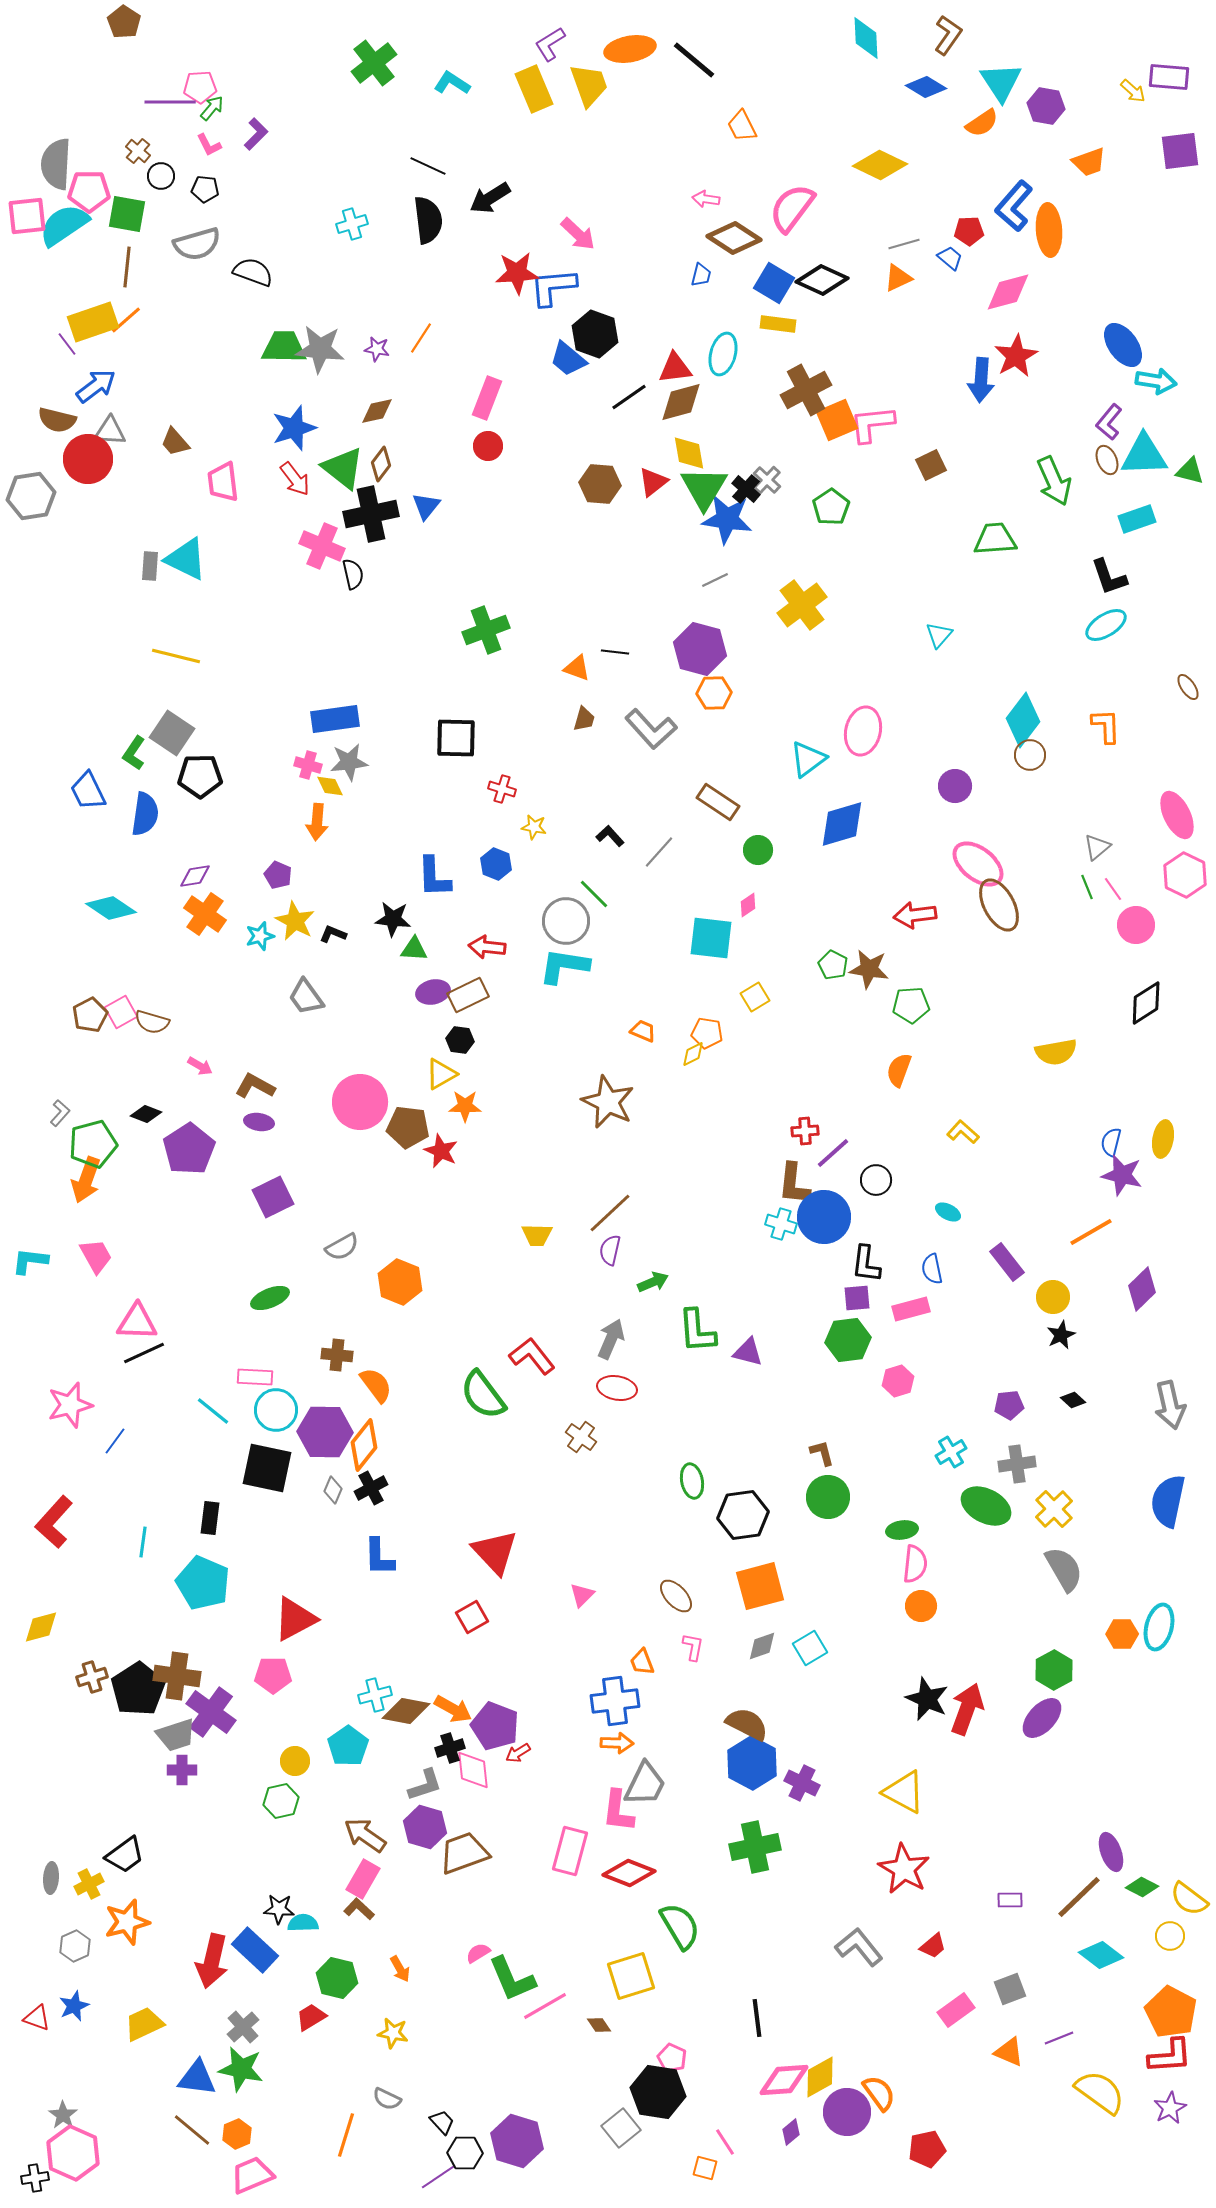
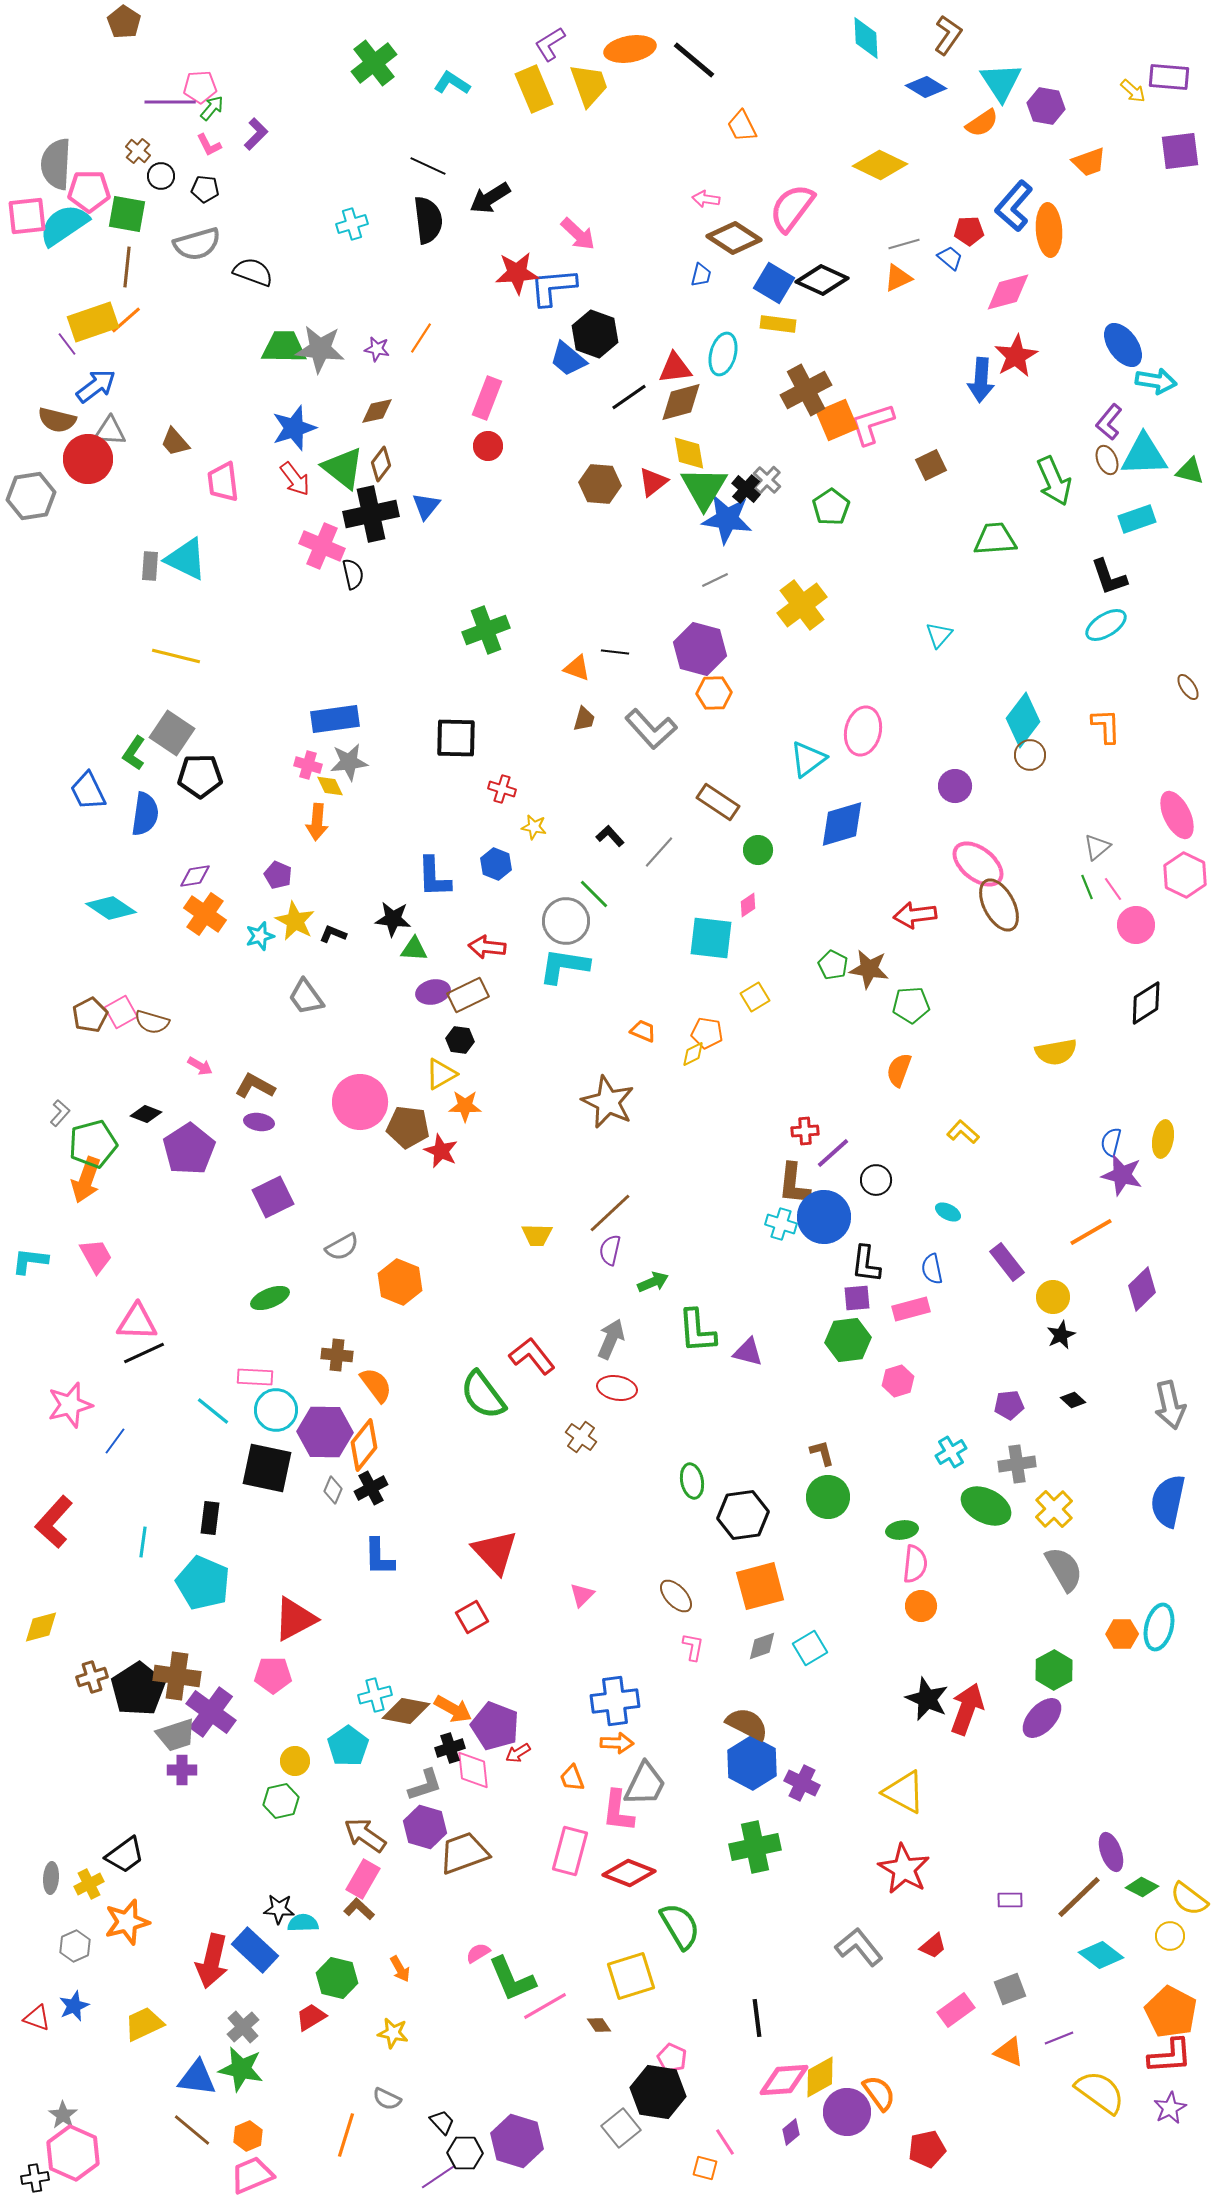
pink L-shape at (872, 424): rotated 12 degrees counterclockwise
orange trapezoid at (642, 1662): moved 70 px left, 116 px down
orange hexagon at (237, 2134): moved 11 px right, 2 px down
